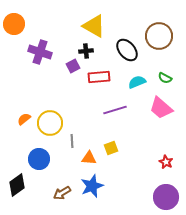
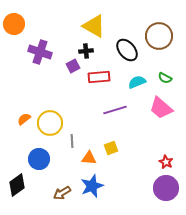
purple circle: moved 9 px up
